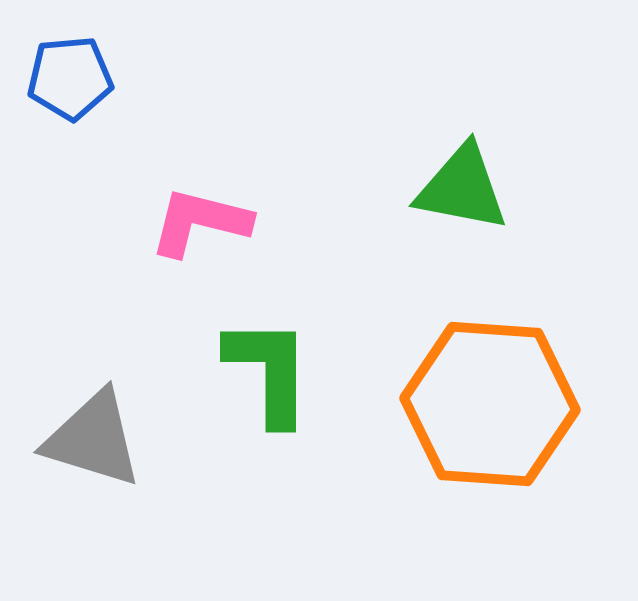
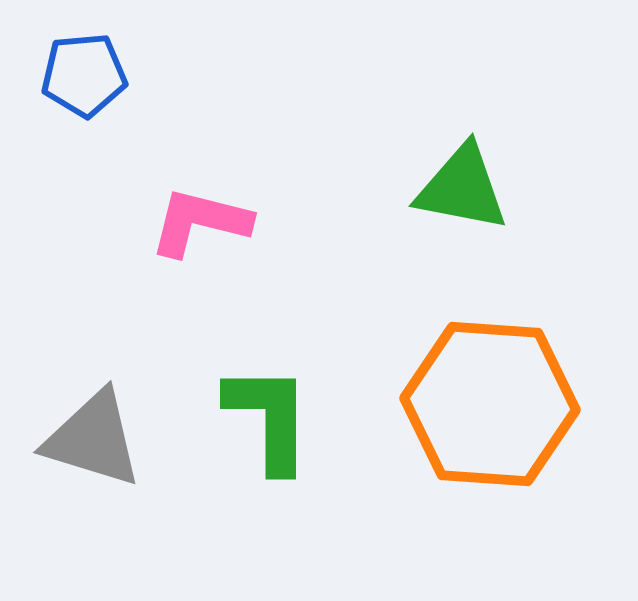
blue pentagon: moved 14 px right, 3 px up
green L-shape: moved 47 px down
